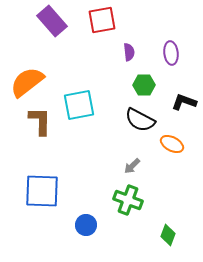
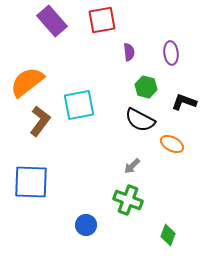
green hexagon: moved 2 px right, 2 px down; rotated 15 degrees clockwise
brown L-shape: rotated 36 degrees clockwise
blue square: moved 11 px left, 9 px up
